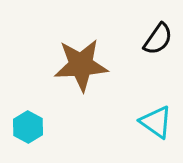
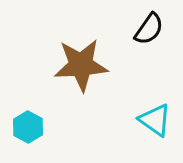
black semicircle: moved 9 px left, 10 px up
cyan triangle: moved 1 px left, 2 px up
